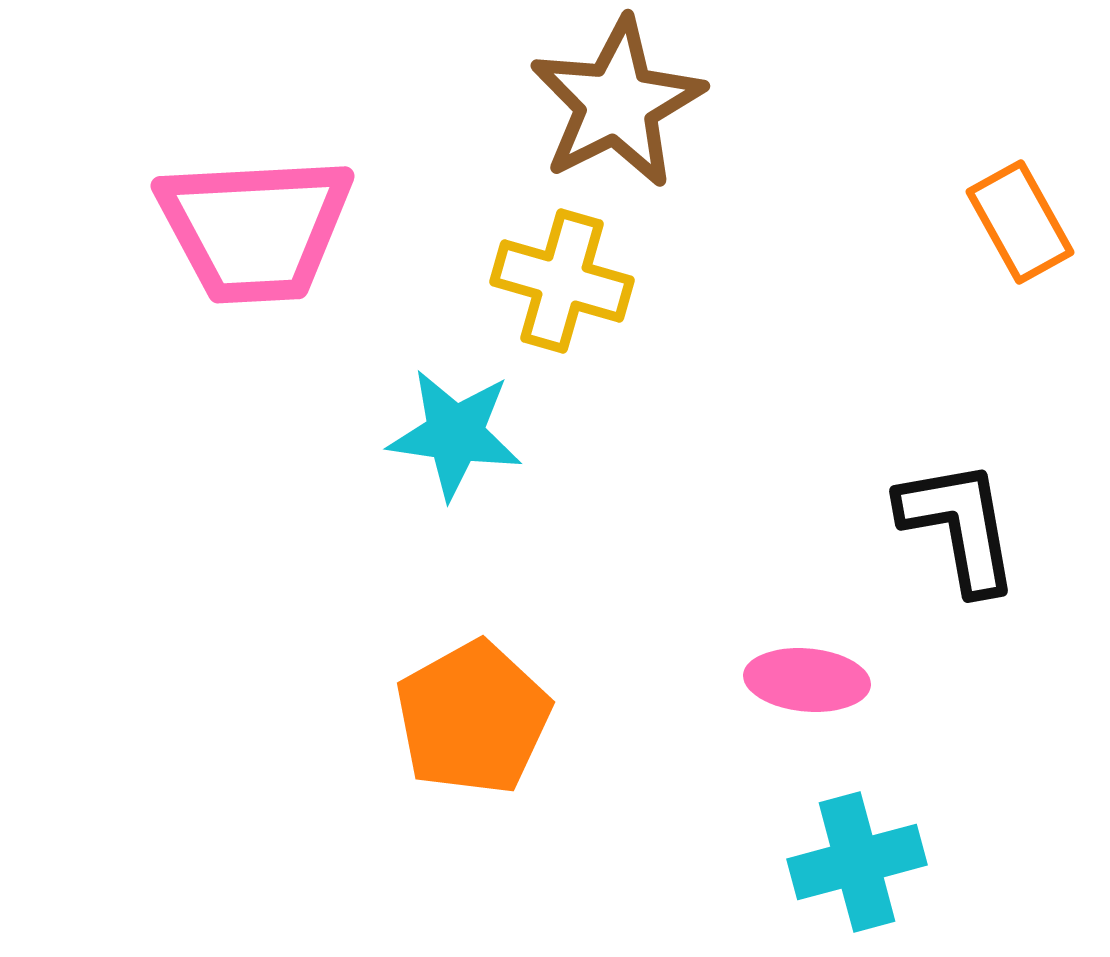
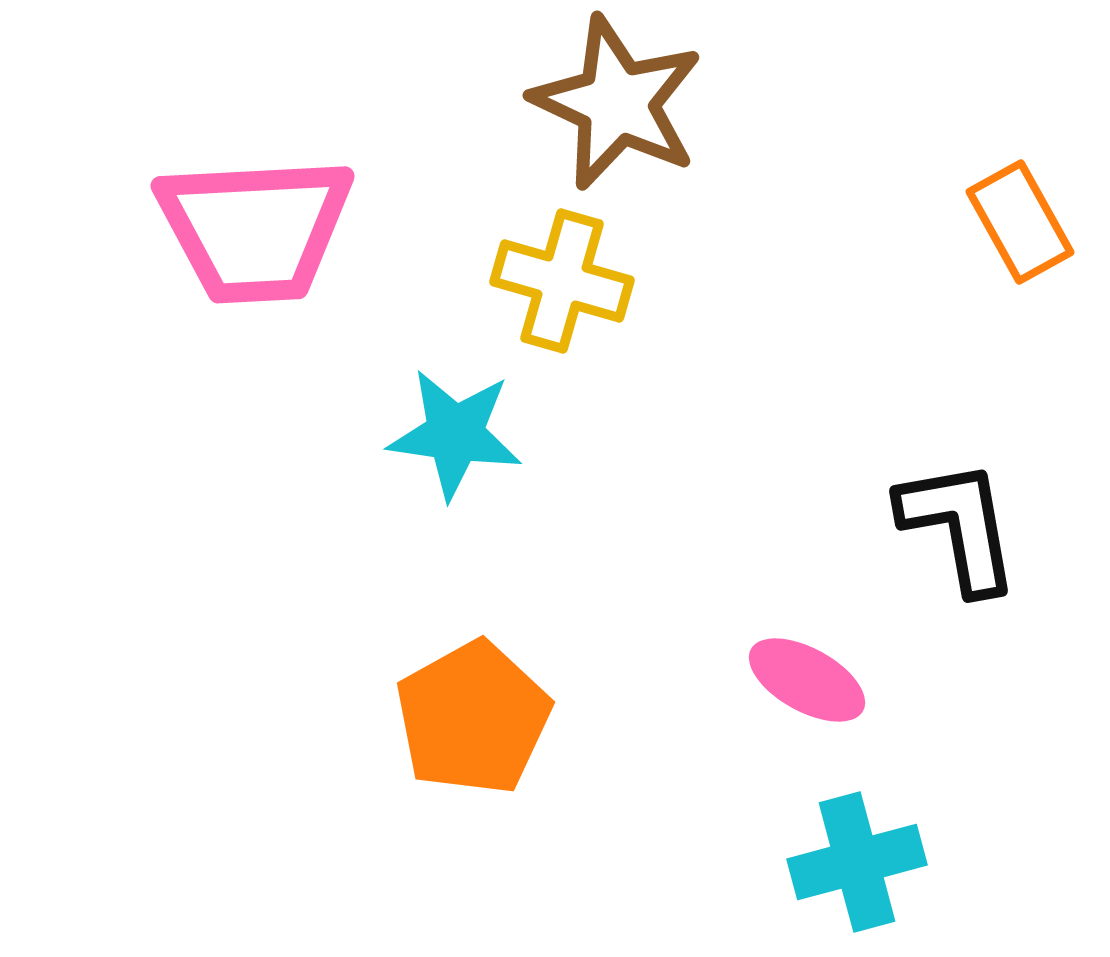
brown star: rotated 20 degrees counterclockwise
pink ellipse: rotated 24 degrees clockwise
